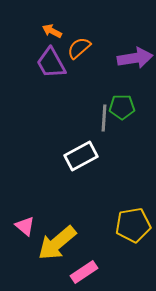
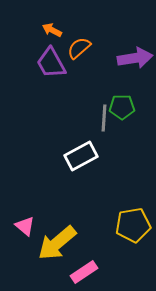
orange arrow: moved 1 px up
